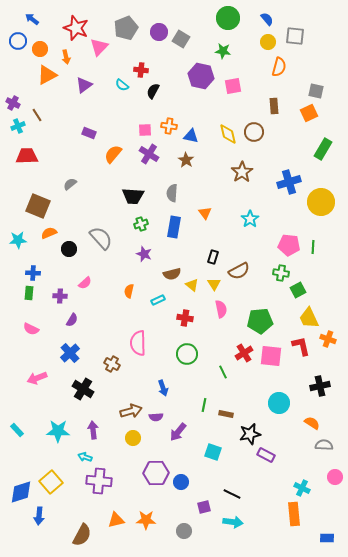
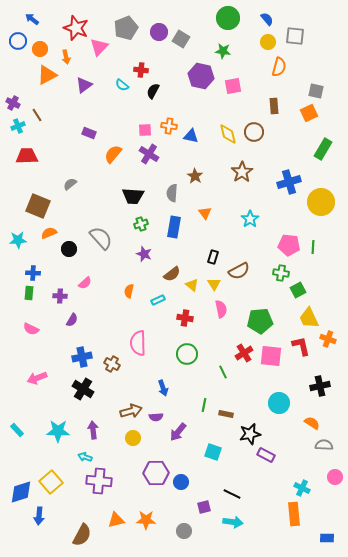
brown star at (186, 160): moved 9 px right, 16 px down
brown semicircle at (172, 274): rotated 24 degrees counterclockwise
blue cross at (70, 353): moved 12 px right, 4 px down; rotated 30 degrees clockwise
